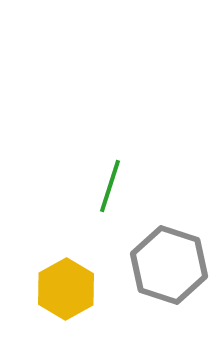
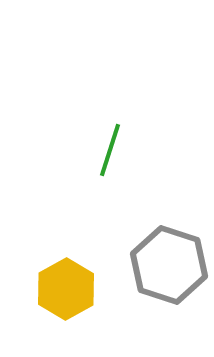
green line: moved 36 px up
